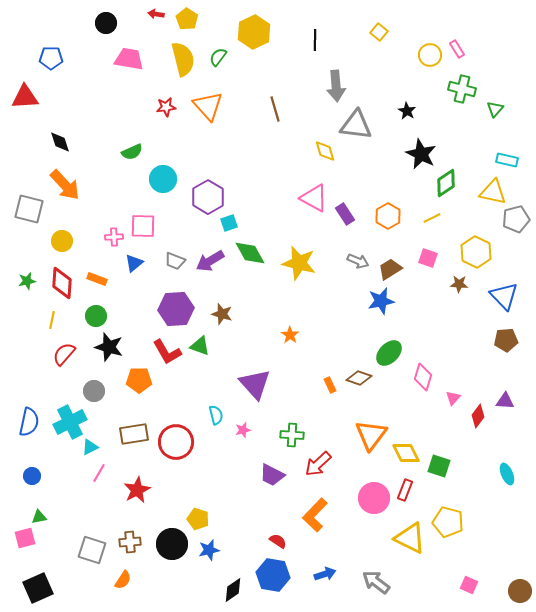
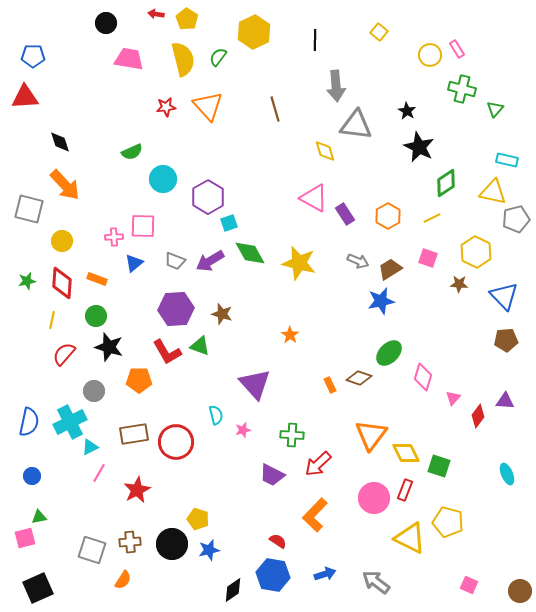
blue pentagon at (51, 58): moved 18 px left, 2 px up
black star at (421, 154): moved 2 px left, 7 px up
